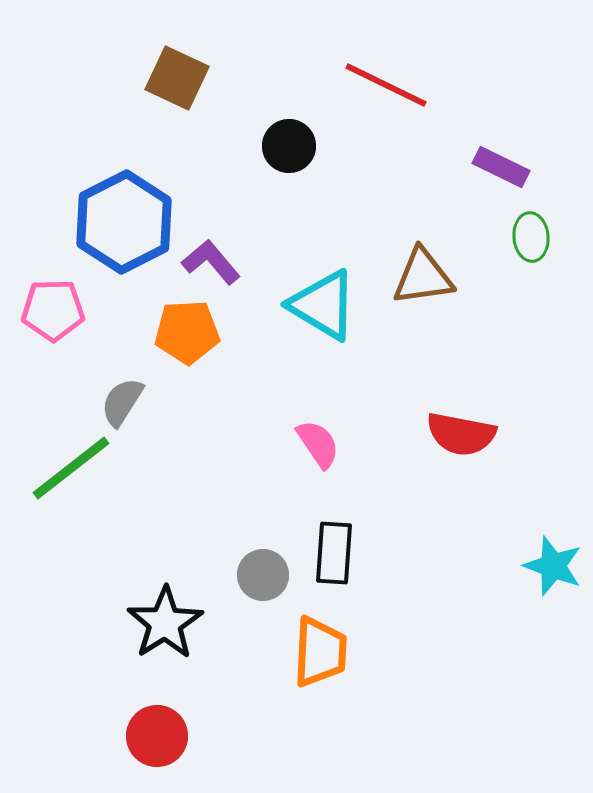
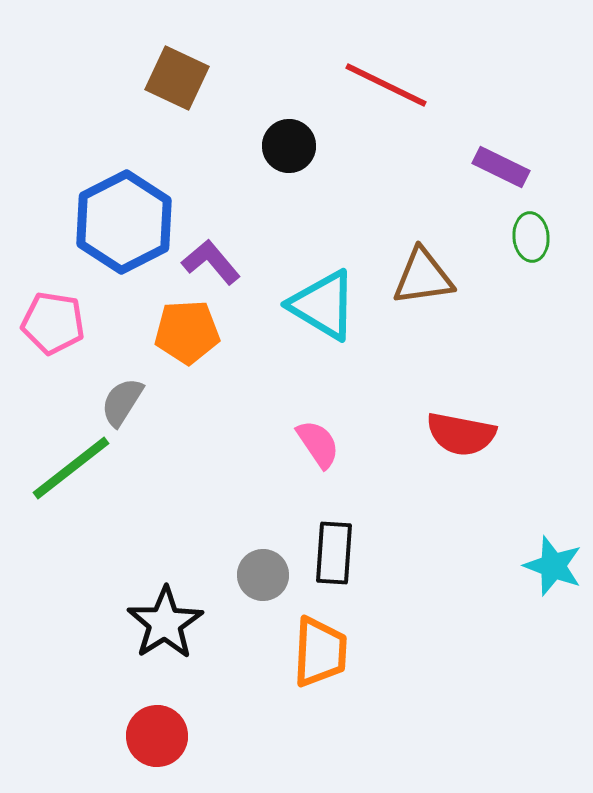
pink pentagon: moved 13 px down; rotated 10 degrees clockwise
